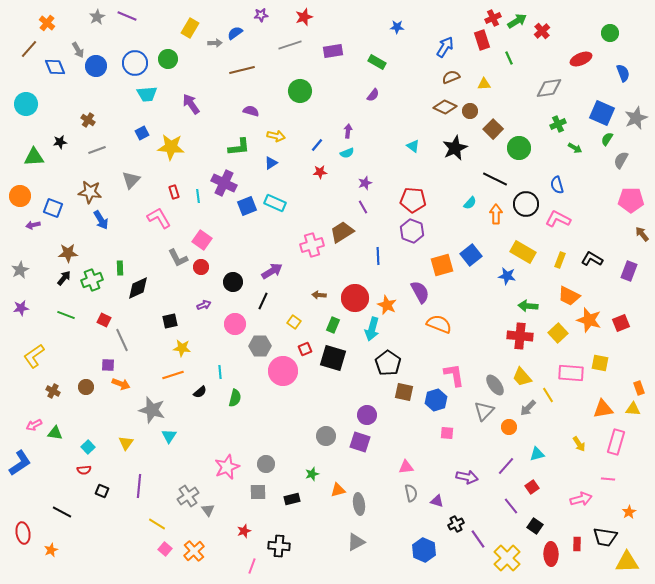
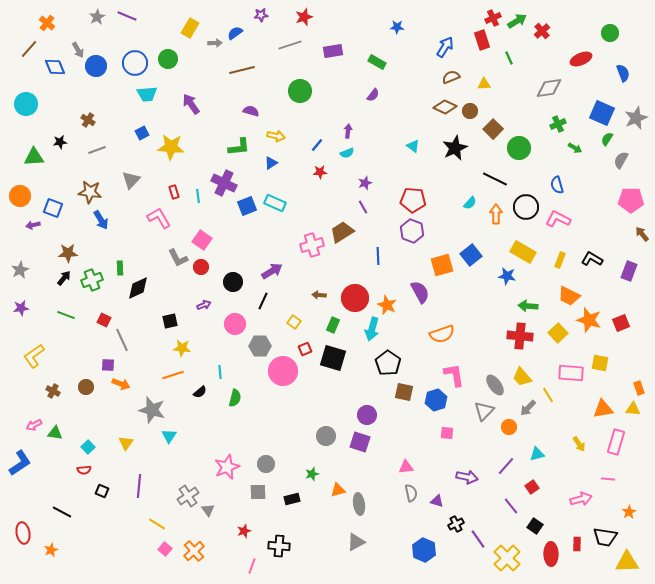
black circle at (526, 204): moved 3 px down
orange semicircle at (439, 324): moved 3 px right, 10 px down; rotated 140 degrees clockwise
